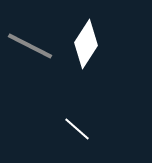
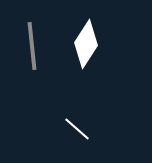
gray line: moved 2 px right; rotated 57 degrees clockwise
